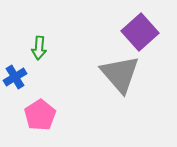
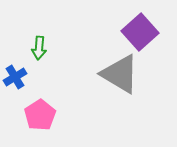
gray triangle: rotated 18 degrees counterclockwise
